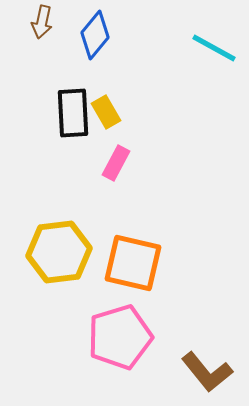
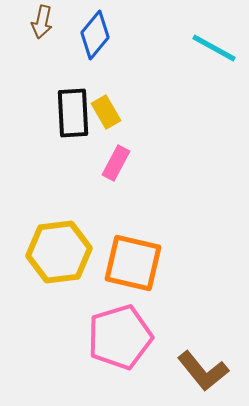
brown L-shape: moved 4 px left, 1 px up
